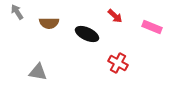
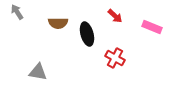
brown semicircle: moved 9 px right
black ellipse: rotated 50 degrees clockwise
red cross: moved 3 px left, 5 px up
